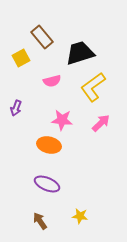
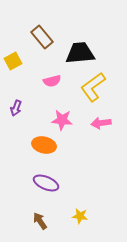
black trapezoid: rotated 12 degrees clockwise
yellow square: moved 8 px left, 3 px down
pink arrow: rotated 144 degrees counterclockwise
orange ellipse: moved 5 px left
purple ellipse: moved 1 px left, 1 px up
